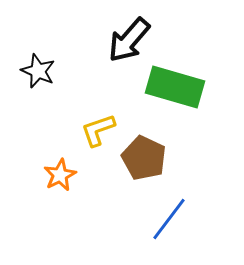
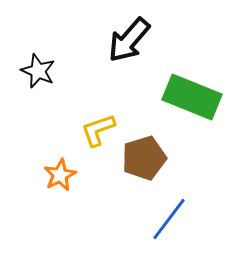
green rectangle: moved 17 px right, 10 px down; rotated 6 degrees clockwise
brown pentagon: rotated 30 degrees clockwise
